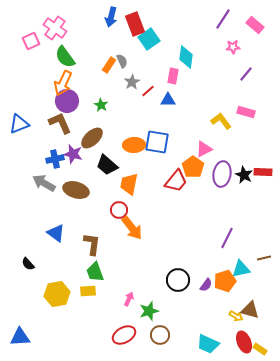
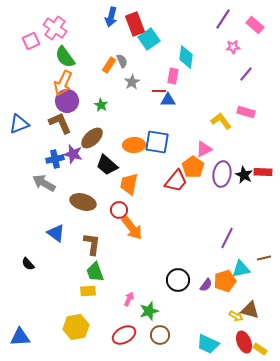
red line at (148, 91): moved 11 px right; rotated 40 degrees clockwise
brown ellipse at (76, 190): moved 7 px right, 12 px down
yellow hexagon at (57, 294): moved 19 px right, 33 px down
